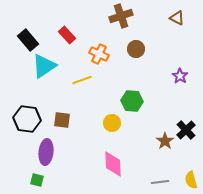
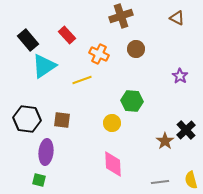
green square: moved 2 px right
